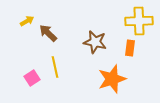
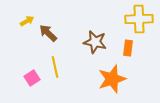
yellow cross: moved 2 px up
orange rectangle: moved 2 px left
